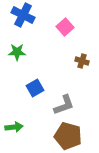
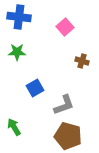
blue cross: moved 4 px left, 2 px down; rotated 20 degrees counterclockwise
green arrow: rotated 114 degrees counterclockwise
